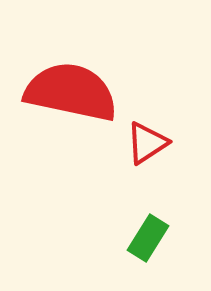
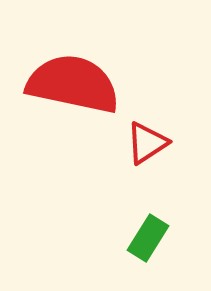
red semicircle: moved 2 px right, 8 px up
